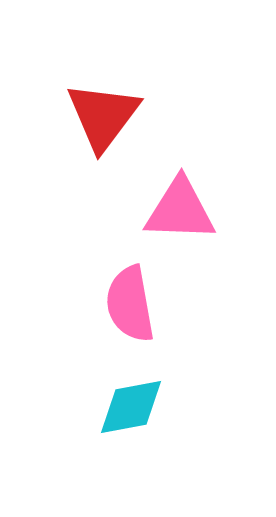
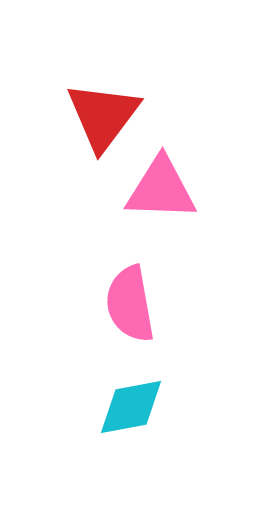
pink triangle: moved 19 px left, 21 px up
